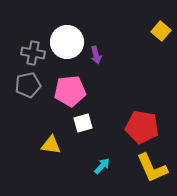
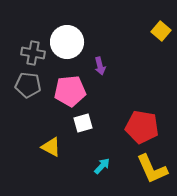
purple arrow: moved 4 px right, 11 px down
gray pentagon: rotated 20 degrees clockwise
yellow triangle: moved 2 px down; rotated 20 degrees clockwise
yellow L-shape: moved 1 px down
